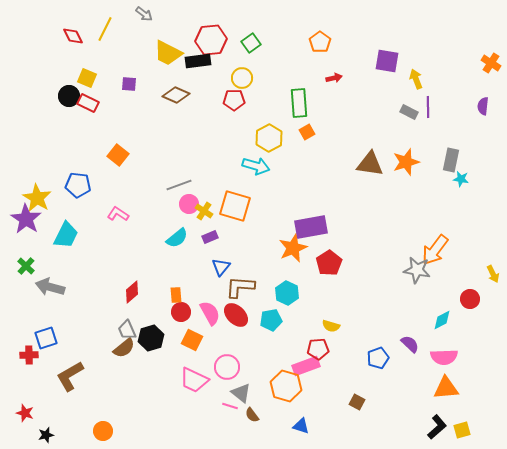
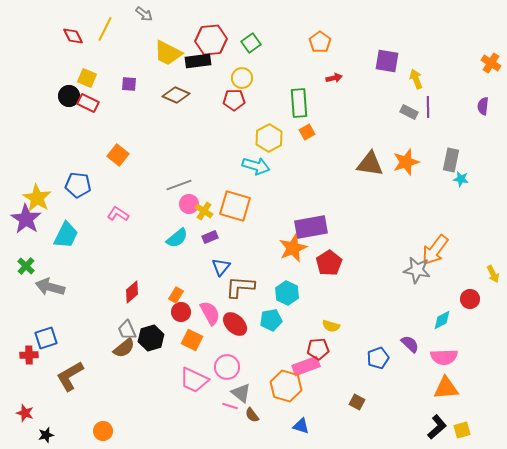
orange rectangle at (176, 295): rotated 35 degrees clockwise
red ellipse at (236, 315): moved 1 px left, 9 px down
